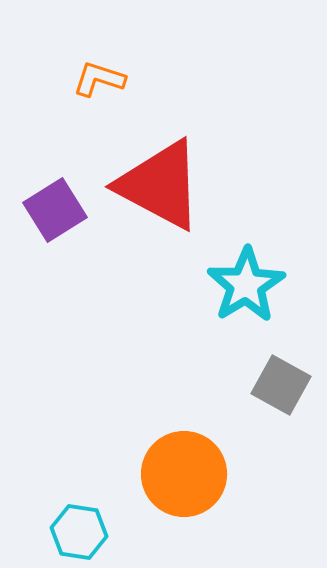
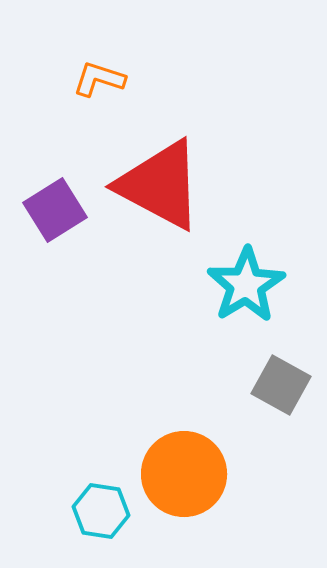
cyan hexagon: moved 22 px right, 21 px up
